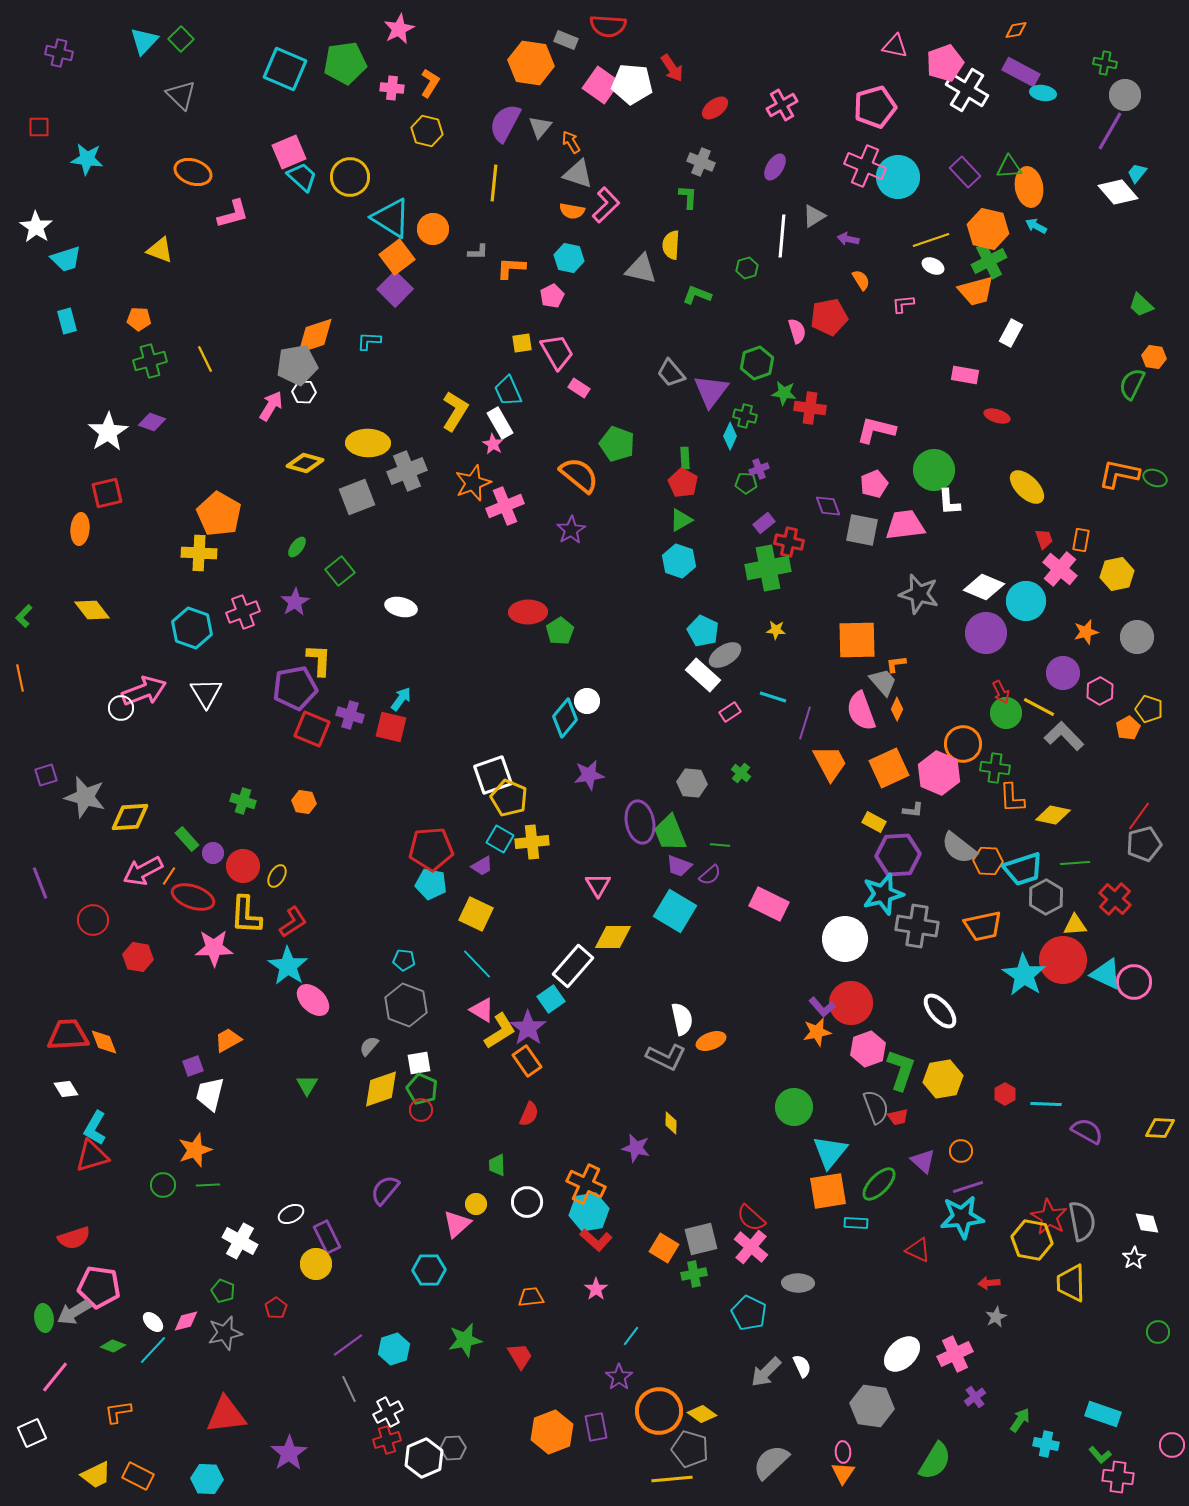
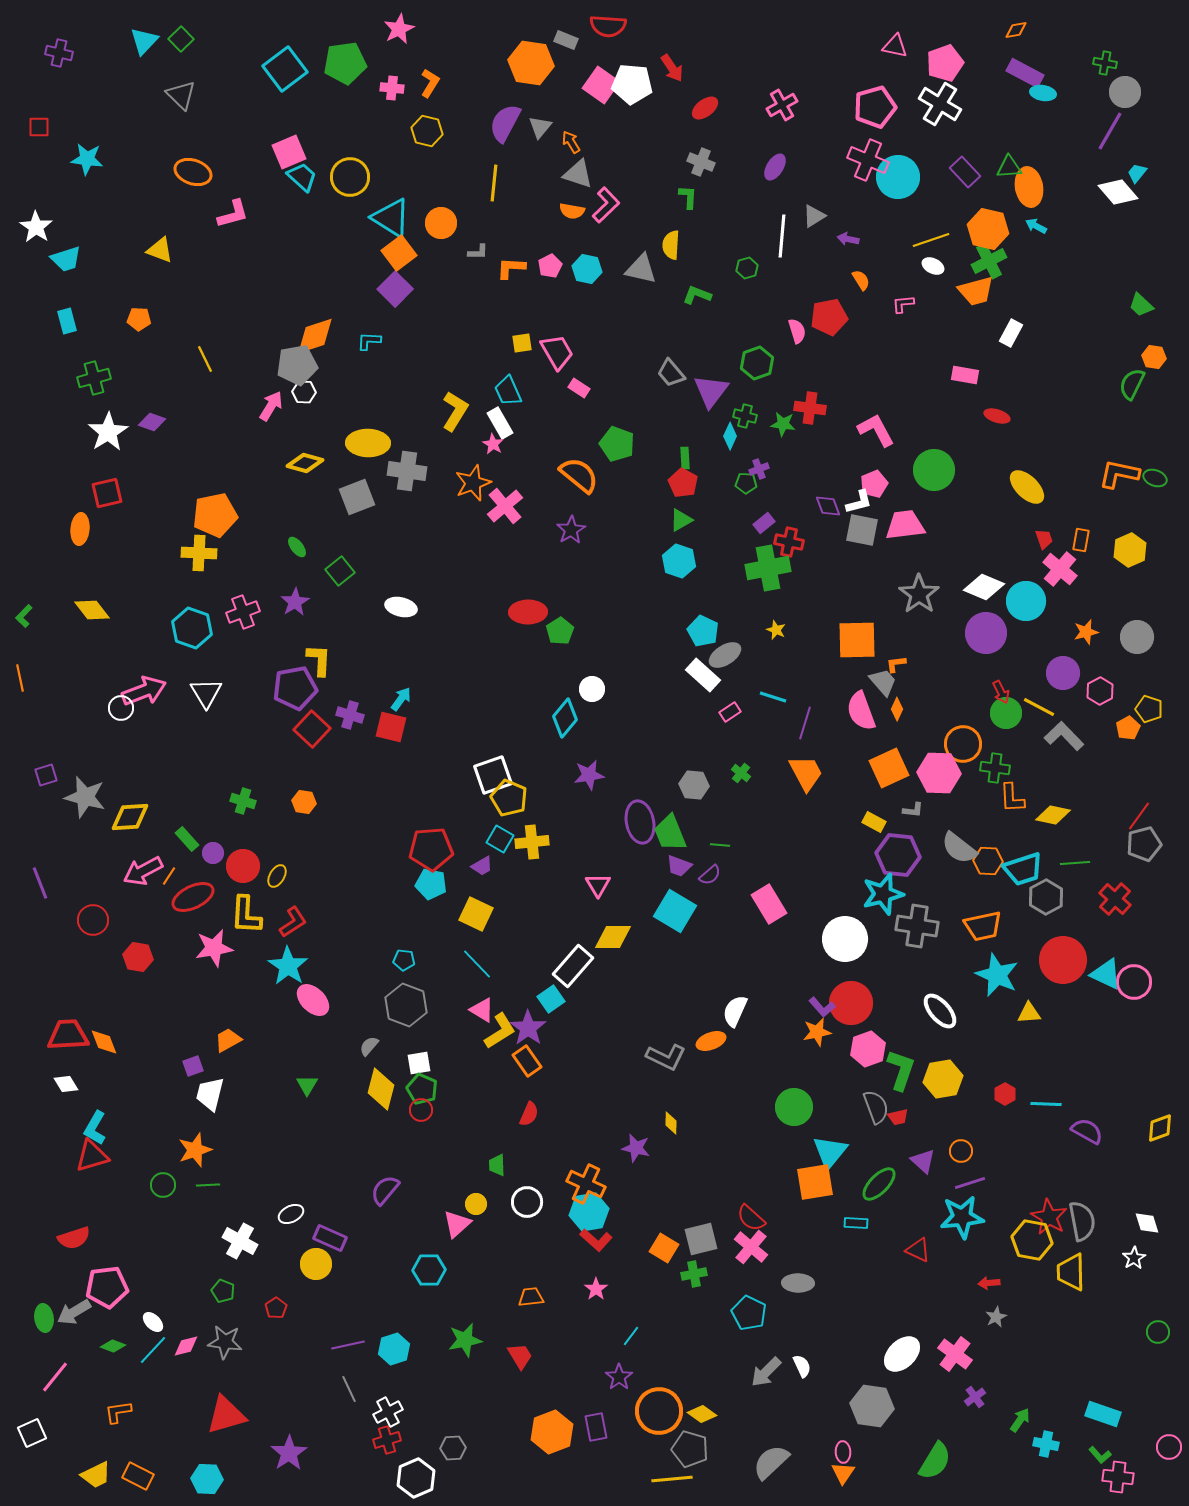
cyan square at (285, 69): rotated 30 degrees clockwise
purple rectangle at (1021, 72): moved 4 px right, 1 px down
white cross at (967, 90): moved 27 px left, 14 px down
gray circle at (1125, 95): moved 3 px up
red ellipse at (715, 108): moved 10 px left
pink cross at (865, 166): moved 3 px right, 6 px up
orange circle at (433, 229): moved 8 px right, 6 px up
orange square at (397, 257): moved 2 px right, 4 px up
cyan hexagon at (569, 258): moved 18 px right, 11 px down
pink pentagon at (552, 296): moved 2 px left, 30 px up
green cross at (150, 361): moved 56 px left, 17 px down
green star at (784, 393): moved 1 px left, 31 px down
pink L-shape at (876, 430): rotated 48 degrees clockwise
gray cross at (407, 471): rotated 30 degrees clockwise
white L-shape at (949, 502): moved 90 px left; rotated 100 degrees counterclockwise
pink cross at (505, 506): rotated 18 degrees counterclockwise
orange pentagon at (219, 514): moved 4 px left, 1 px down; rotated 30 degrees clockwise
green ellipse at (297, 547): rotated 75 degrees counterclockwise
yellow hexagon at (1117, 574): moved 13 px right, 24 px up; rotated 12 degrees counterclockwise
gray star at (919, 594): rotated 21 degrees clockwise
yellow star at (776, 630): rotated 18 degrees clockwise
white circle at (587, 701): moved 5 px right, 12 px up
red square at (312, 729): rotated 21 degrees clockwise
orange trapezoid at (830, 763): moved 24 px left, 10 px down
pink hexagon at (939, 773): rotated 21 degrees counterclockwise
gray hexagon at (692, 783): moved 2 px right, 2 px down
purple hexagon at (898, 855): rotated 9 degrees clockwise
red ellipse at (193, 897): rotated 45 degrees counterclockwise
pink rectangle at (769, 904): rotated 33 degrees clockwise
yellow triangle at (1075, 925): moved 46 px left, 88 px down
pink star at (214, 948): rotated 9 degrees counterclockwise
cyan star at (1024, 975): moved 27 px left; rotated 9 degrees counterclockwise
white semicircle at (682, 1019): moved 53 px right, 8 px up; rotated 144 degrees counterclockwise
white diamond at (66, 1089): moved 5 px up
yellow diamond at (381, 1089): rotated 57 degrees counterclockwise
yellow diamond at (1160, 1128): rotated 24 degrees counterclockwise
purple line at (968, 1187): moved 2 px right, 4 px up
orange square at (828, 1191): moved 13 px left, 9 px up
purple rectangle at (327, 1237): moved 3 px right, 1 px down; rotated 40 degrees counterclockwise
yellow trapezoid at (1071, 1283): moved 11 px up
pink pentagon at (99, 1287): moved 8 px right; rotated 15 degrees counterclockwise
pink diamond at (186, 1321): moved 25 px down
gray star at (225, 1333): moved 9 px down; rotated 20 degrees clockwise
purple line at (348, 1345): rotated 24 degrees clockwise
pink cross at (955, 1354): rotated 28 degrees counterclockwise
red triangle at (226, 1415): rotated 9 degrees counterclockwise
pink circle at (1172, 1445): moved 3 px left, 2 px down
white hexagon at (424, 1458): moved 8 px left, 20 px down
